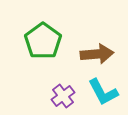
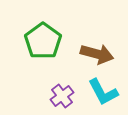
brown arrow: rotated 20 degrees clockwise
purple cross: moved 1 px left
